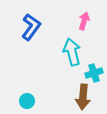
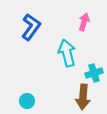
pink arrow: moved 1 px down
cyan arrow: moved 5 px left, 1 px down
